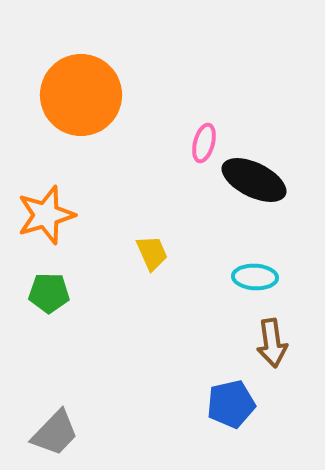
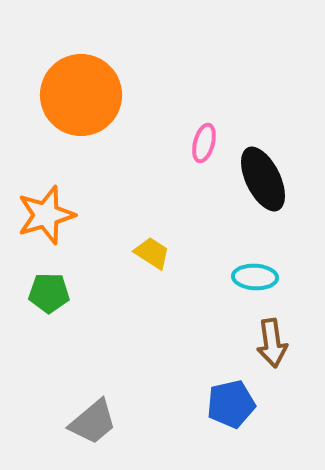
black ellipse: moved 9 px right, 1 px up; rotated 38 degrees clockwise
yellow trapezoid: rotated 33 degrees counterclockwise
gray trapezoid: moved 38 px right, 11 px up; rotated 6 degrees clockwise
